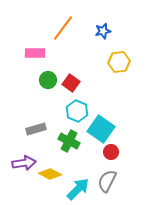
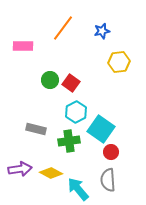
blue star: moved 1 px left
pink rectangle: moved 12 px left, 7 px up
green circle: moved 2 px right
cyan hexagon: moved 1 px left, 1 px down; rotated 10 degrees clockwise
gray rectangle: rotated 30 degrees clockwise
green cross: rotated 35 degrees counterclockwise
purple arrow: moved 4 px left, 6 px down
yellow diamond: moved 1 px right, 1 px up
gray semicircle: moved 1 px right, 1 px up; rotated 30 degrees counterclockwise
cyan arrow: rotated 85 degrees counterclockwise
